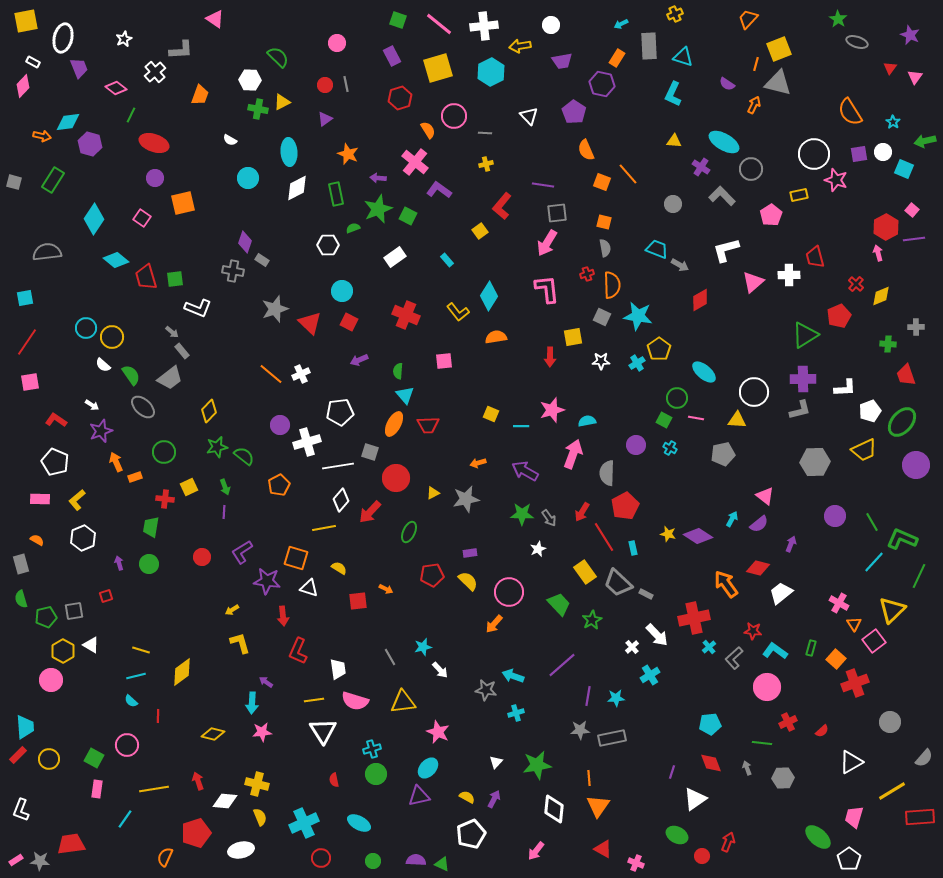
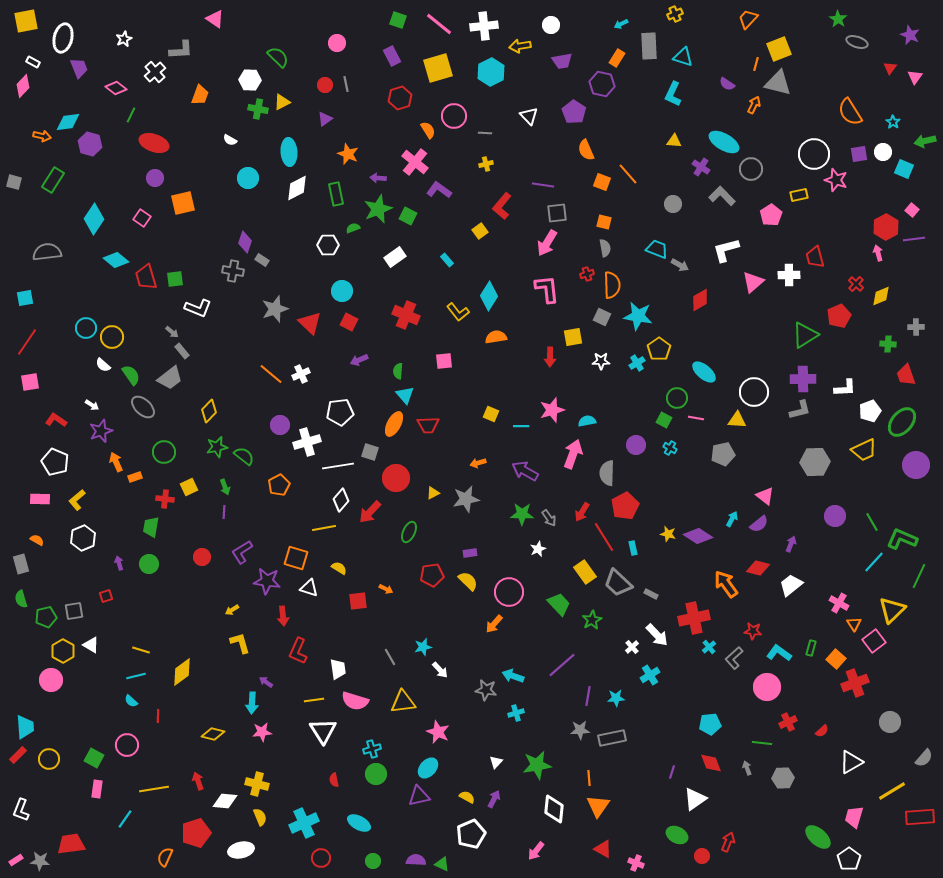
white trapezoid at (781, 593): moved 10 px right, 8 px up
gray rectangle at (646, 594): moved 5 px right
cyan L-shape at (775, 651): moved 4 px right, 2 px down
